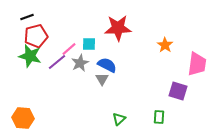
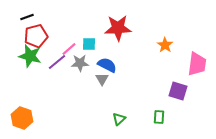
gray star: rotated 24 degrees clockwise
orange hexagon: moved 1 px left; rotated 15 degrees clockwise
